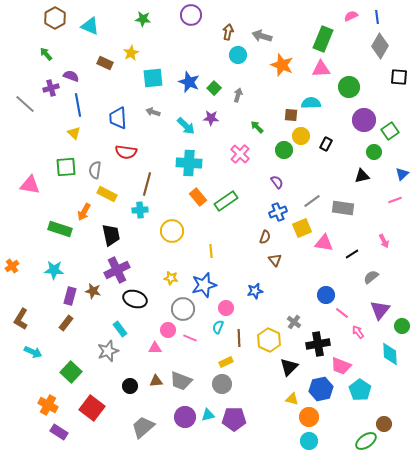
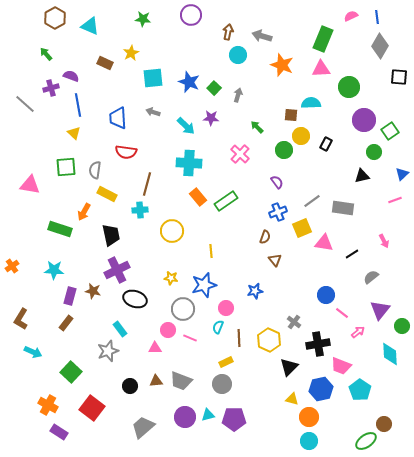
pink arrow at (358, 332): rotated 88 degrees clockwise
